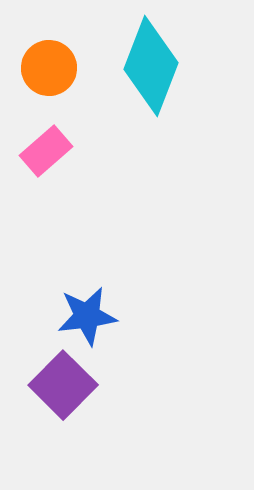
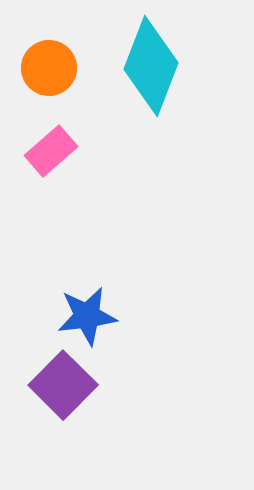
pink rectangle: moved 5 px right
